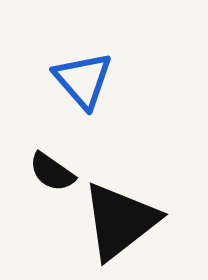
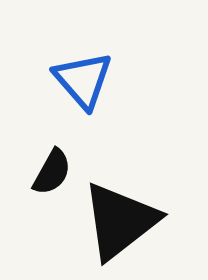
black semicircle: rotated 96 degrees counterclockwise
